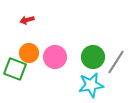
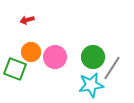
orange circle: moved 2 px right, 1 px up
gray line: moved 4 px left, 6 px down
